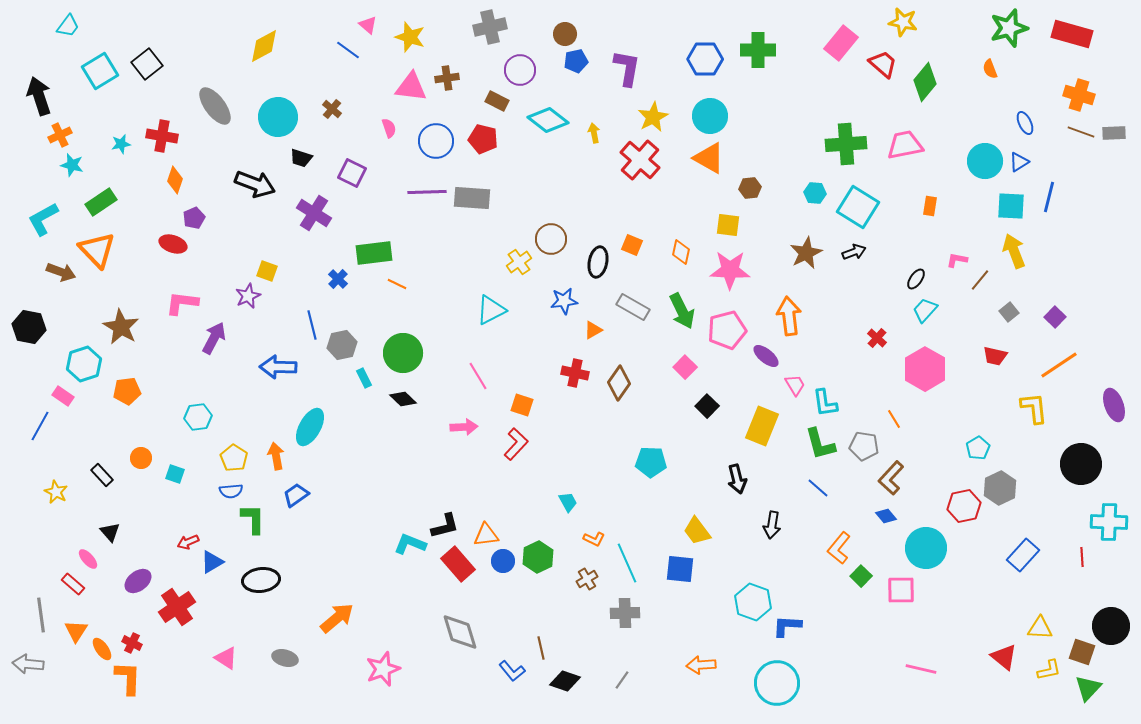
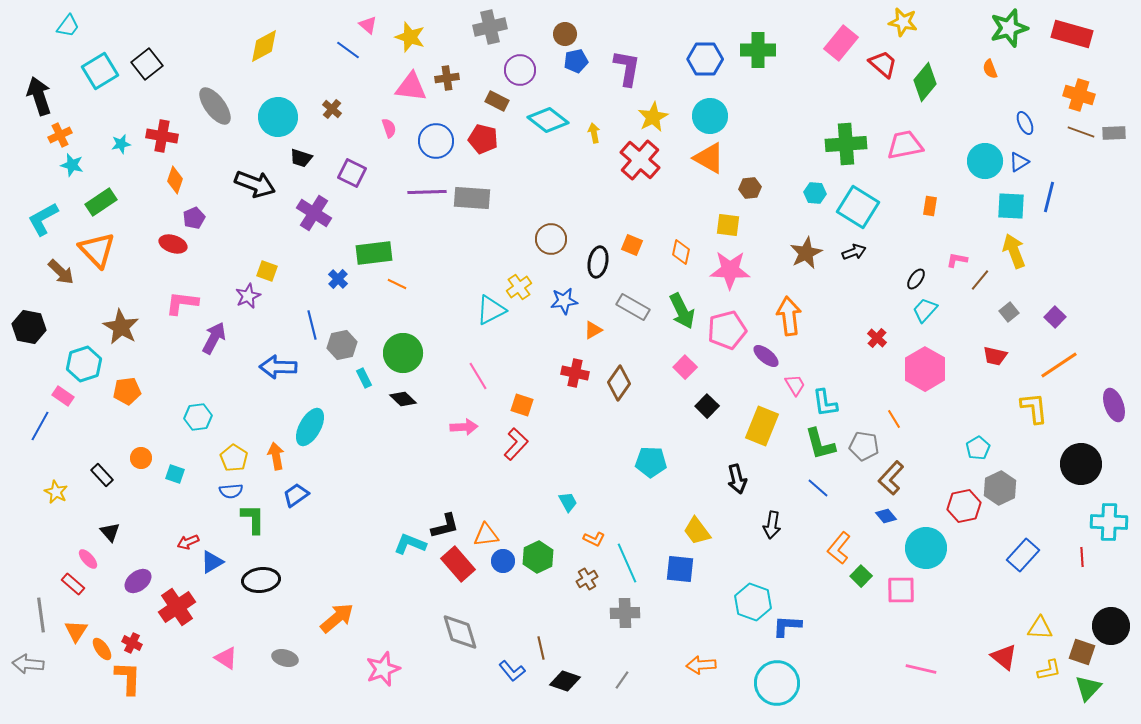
yellow cross at (519, 262): moved 25 px down
brown arrow at (61, 272): rotated 24 degrees clockwise
